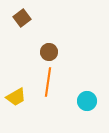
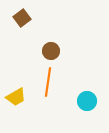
brown circle: moved 2 px right, 1 px up
